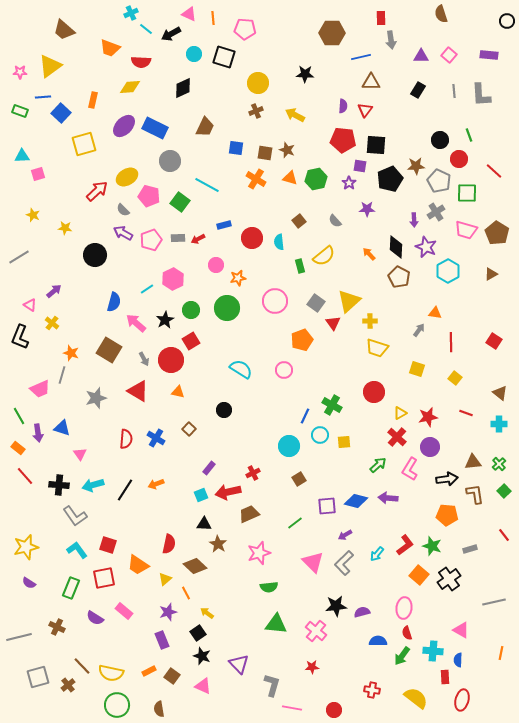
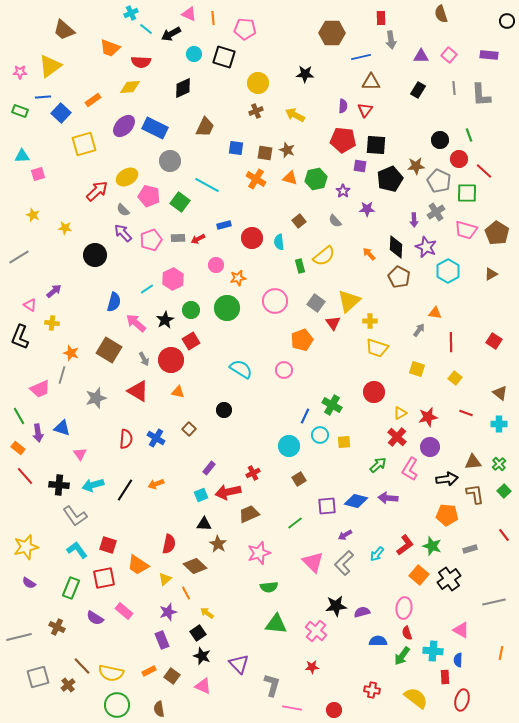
gray line at (454, 91): moved 3 px up
orange rectangle at (93, 100): rotated 42 degrees clockwise
red line at (494, 171): moved 10 px left
purple star at (349, 183): moved 6 px left, 8 px down
purple arrow at (123, 233): rotated 18 degrees clockwise
yellow cross at (52, 323): rotated 32 degrees counterclockwise
